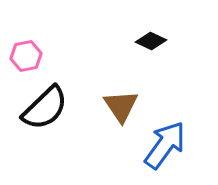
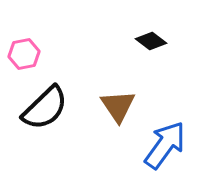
black diamond: rotated 12 degrees clockwise
pink hexagon: moved 2 px left, 2 px up
brown triangle: moved 3 px left
